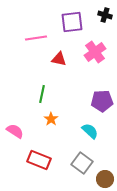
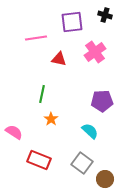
pink semicircle: moved 1 px left, 1 px down
